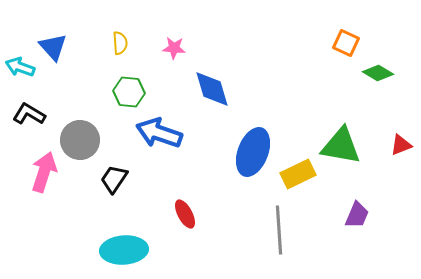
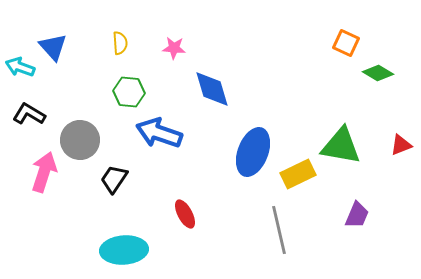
gray line: rotated 9 degrees counterclockwise
